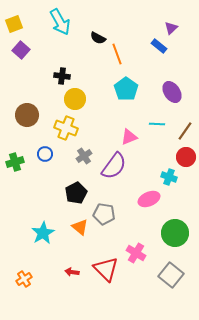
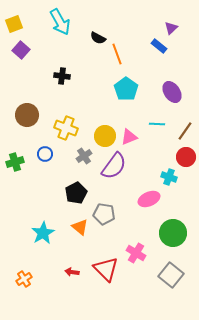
yellow circle: moved 30 px right, 37 px down
green circle: moved 2 px left
